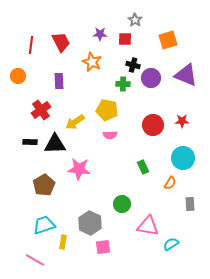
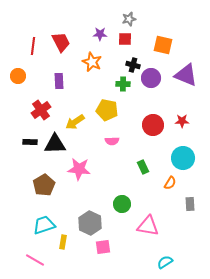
gray star: moved 6 px left, 1 px up; rotated 24 degrees clockwise
orange square: moved 5 px left, 5 px down; rotated 30 degrees clockwise
red line: moved 2 px right, 1 px down
pink semicircle: moved 2 px right, 6 px down
cyan semicircle: moved 6 px left, 18 px down
